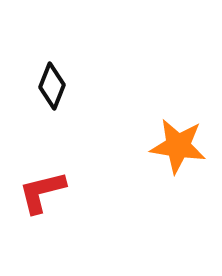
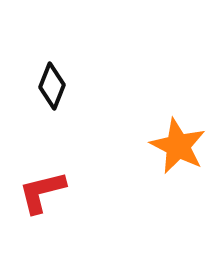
orange star: rotated 18 degrees clockwise
